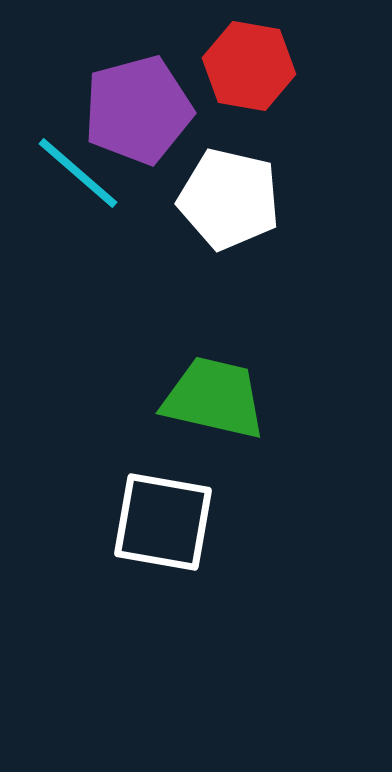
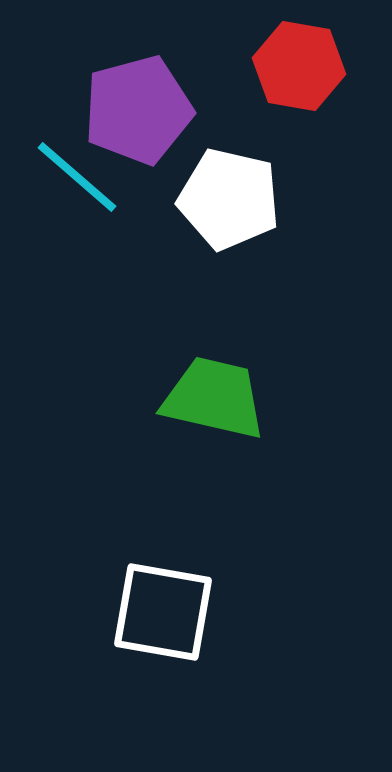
red hexagon: moved 50 px right
cyan line: moved 1 px left, 4 px down
white square: moved 90 px down
